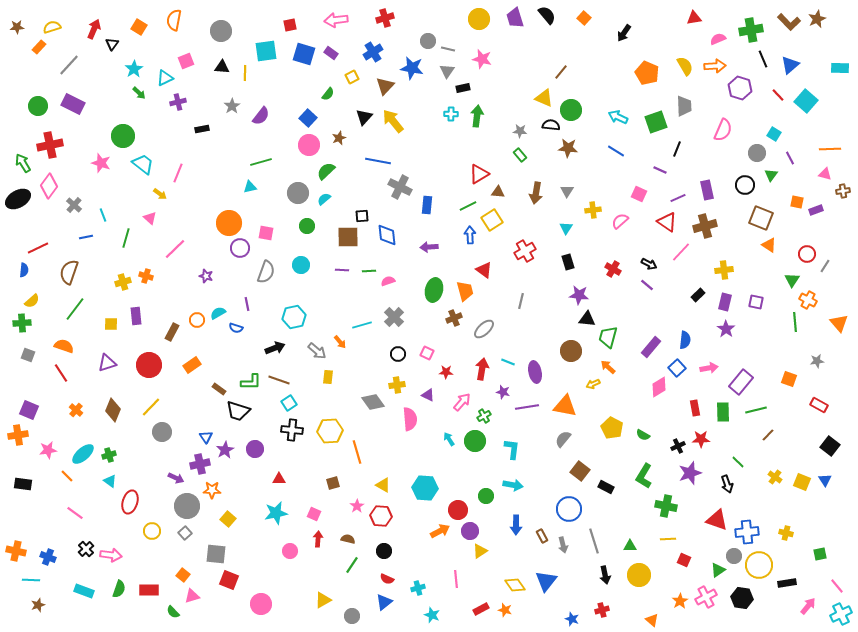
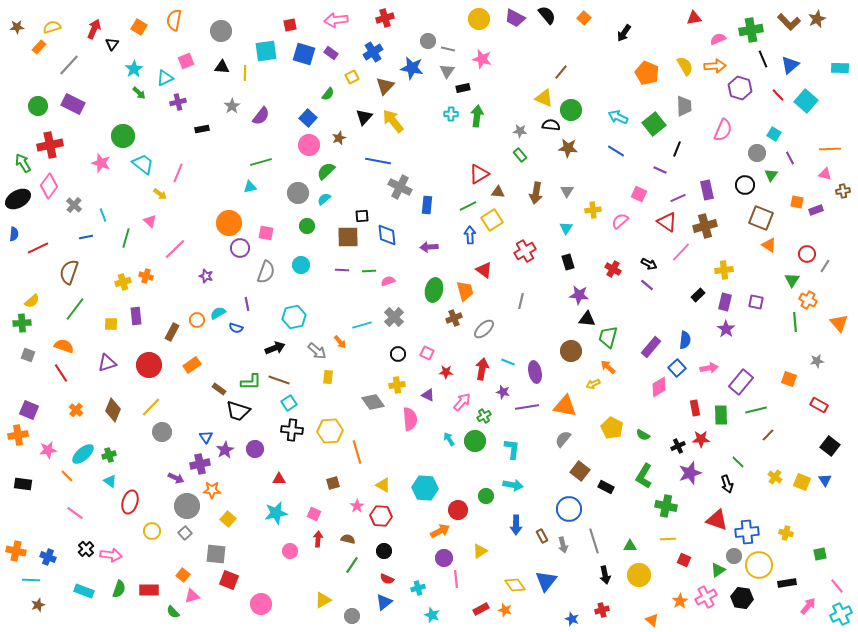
purple trapezoid at (515, 18): rotated 45 degrees counterclockwise
green square at (656, 122): moved 2 px left, 2 px down; rotated 20 degrees counterclockwise
pink triangle at (150, 218): moved 3 px down
blue semicircle at (24, 270): moved 10 px left, 36 px up
green rectangle at (723, 412): moved 2 px left, 3 px down
purple circle at (470, 531): moved 26 px left, 27 px down
